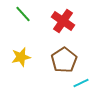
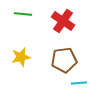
green line: rotated 42 degrees counterclockwise
brown pentagon: rotated 25 degrees clockwise
cyan line: moved 2 px left; rotated 21 degrees clockwise
